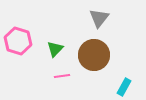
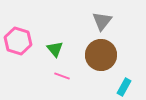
gray triangle: moved 3 px right, 3 px down
green triangle: rotated 24 degrees counterclockwise
brown circle: moved 7 px right
pink line: rotated 28 degrees clockwise
